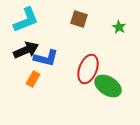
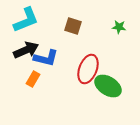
brown square: moved 6 px left, 7 px down
green star: rotated 24 degrees counterclockwise
